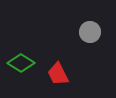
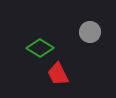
green diamond: moved 19 px right, 15 px up
